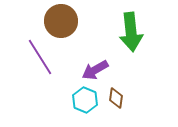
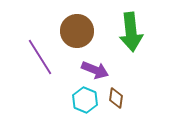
brown circle: moved 16 px right, 10 px down
purple arrow: rotated 128 degrees counterclockwise
